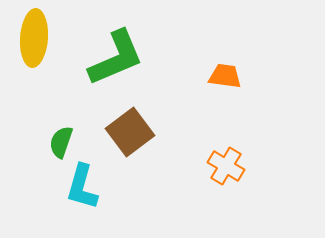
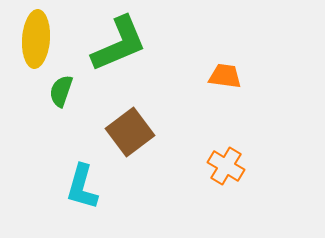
yellow ellipse: moved 2 px right, 1 px down
green L-shape: moved 3 px right, 14 px up
green semicircle: moved 51 px up
